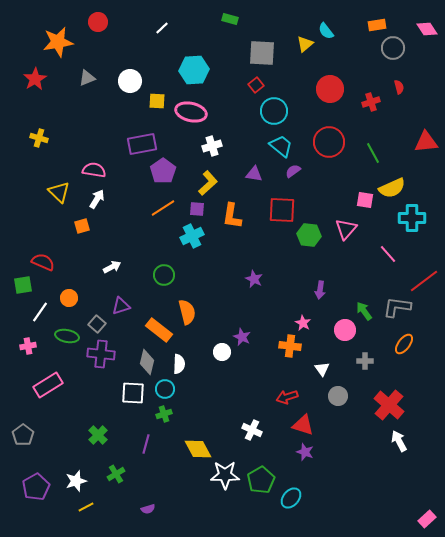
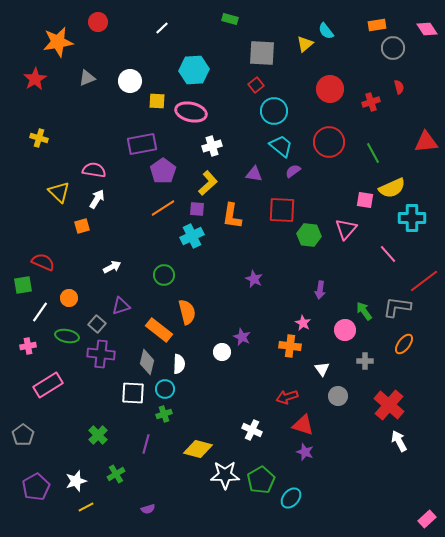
yellow diamond at (198, 449): rotated 48 degrees counterclockwise
